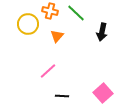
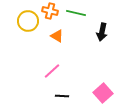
green line: rotated 30 degrees counterclockwise
yellow circle: moved 3 px up
orange triangle: rotated 40 degrees counterclockwise
pink line: moved 4 px right
